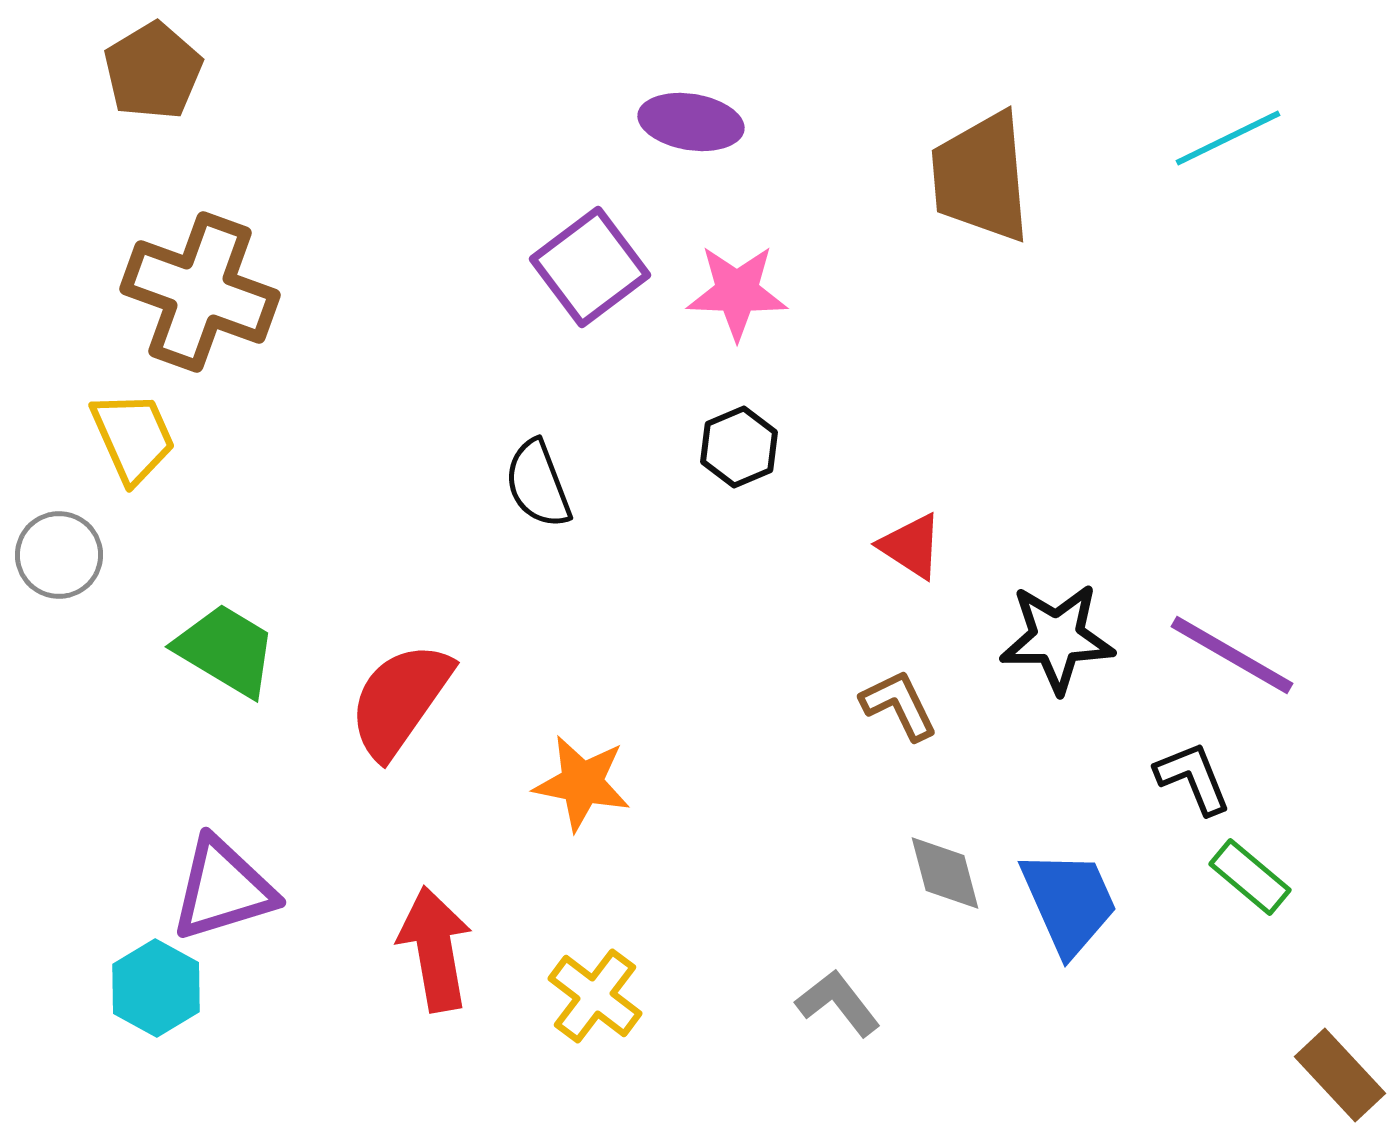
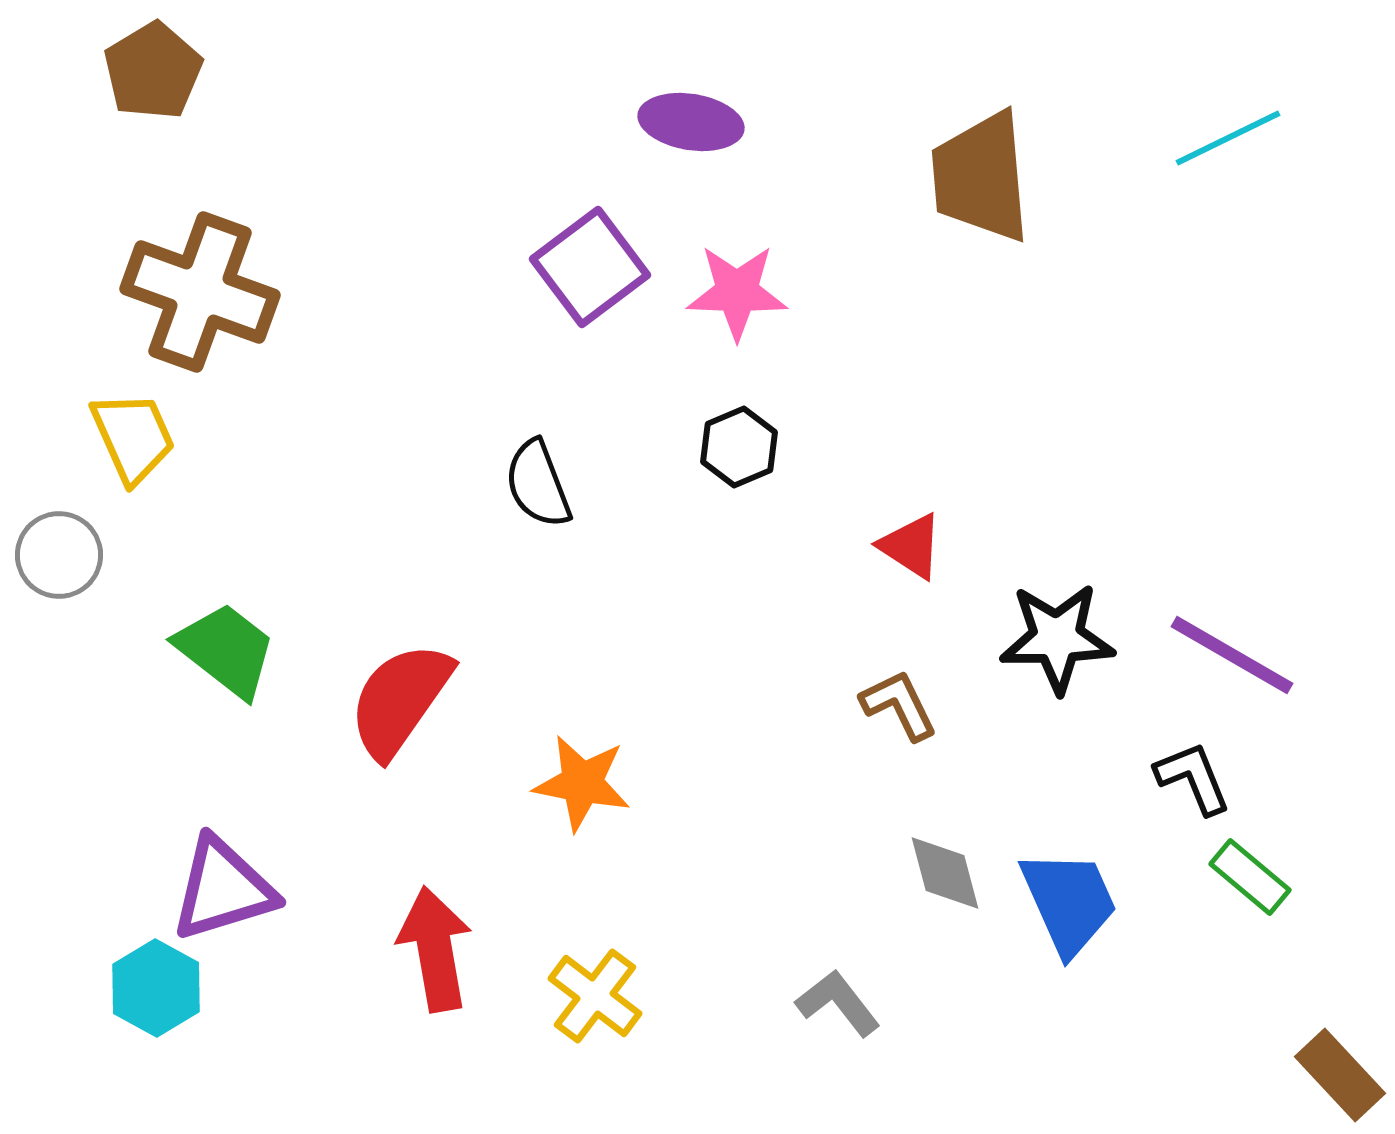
green trapezoid: rotated 7 degrees clockwise
